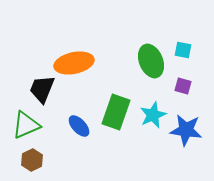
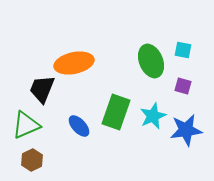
cyan star: moved 1 px down
blue star: rotated 16 degrees counterclockwise
